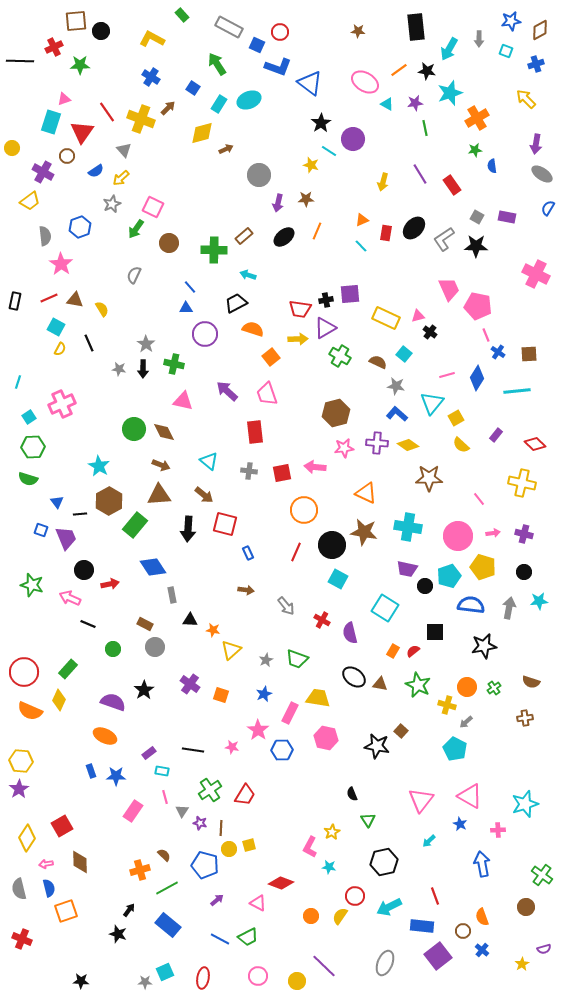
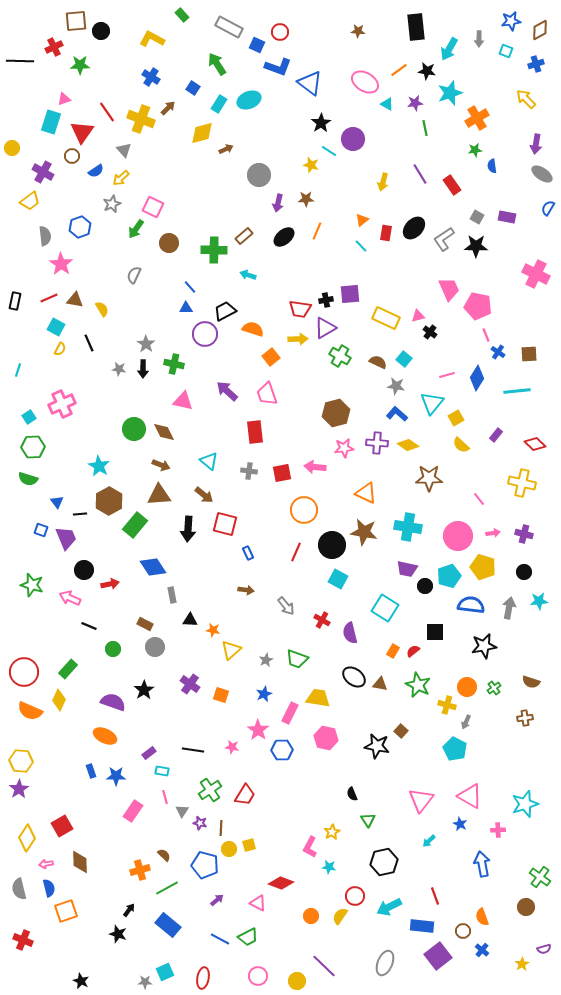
brown circle at (67, 156): moved 5 px right
orange triangle at (362, 220): rotated 16 degrees counterclockwise
black trapezoid at (236, 303): moved 11 px left, 8 px down
cyan square at (404, 354): moved 5 px down
cyan line at (18, 382): moved 12 px up
black line at (88, 624): moved 1 px right, 2 px down
gray arrow at (466, 722): rotated 24 degrees counterclockwise
green cross at (542, 875): moved 2 px left, 2 px down
red cross at (22, 939): moved 1 px right, 1 px down
black star at (81, 981): rotated 21 degrees clockwise
